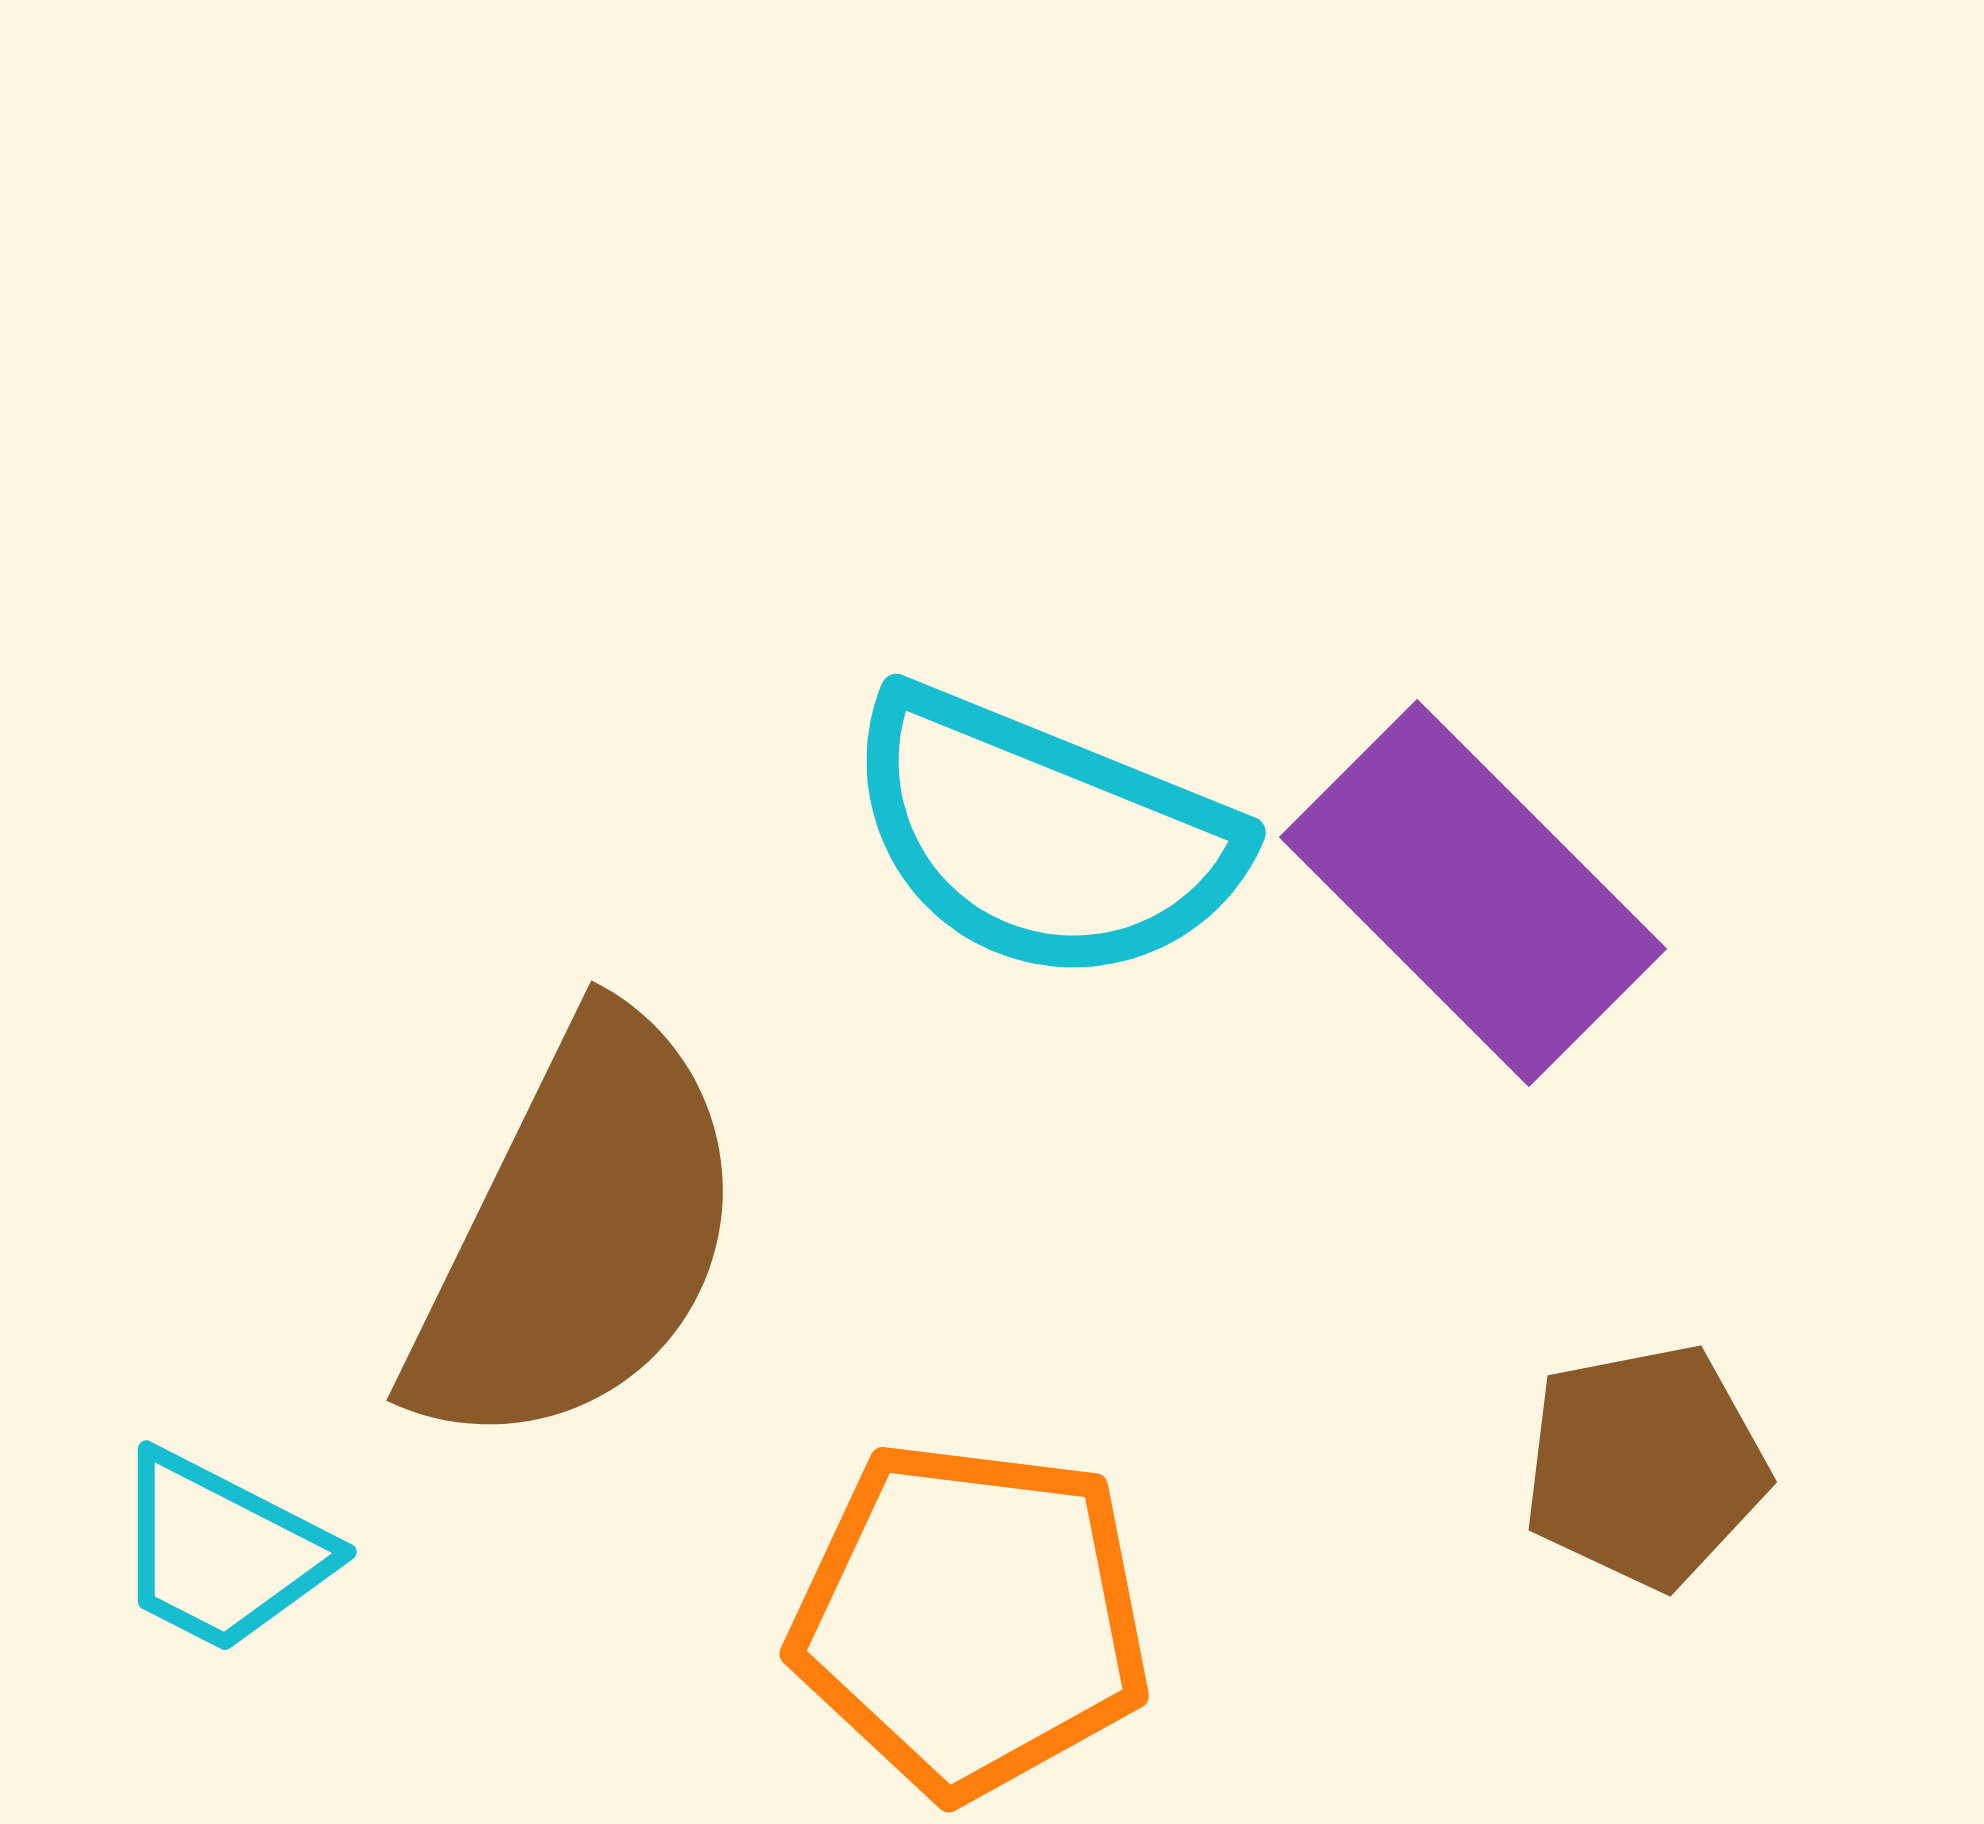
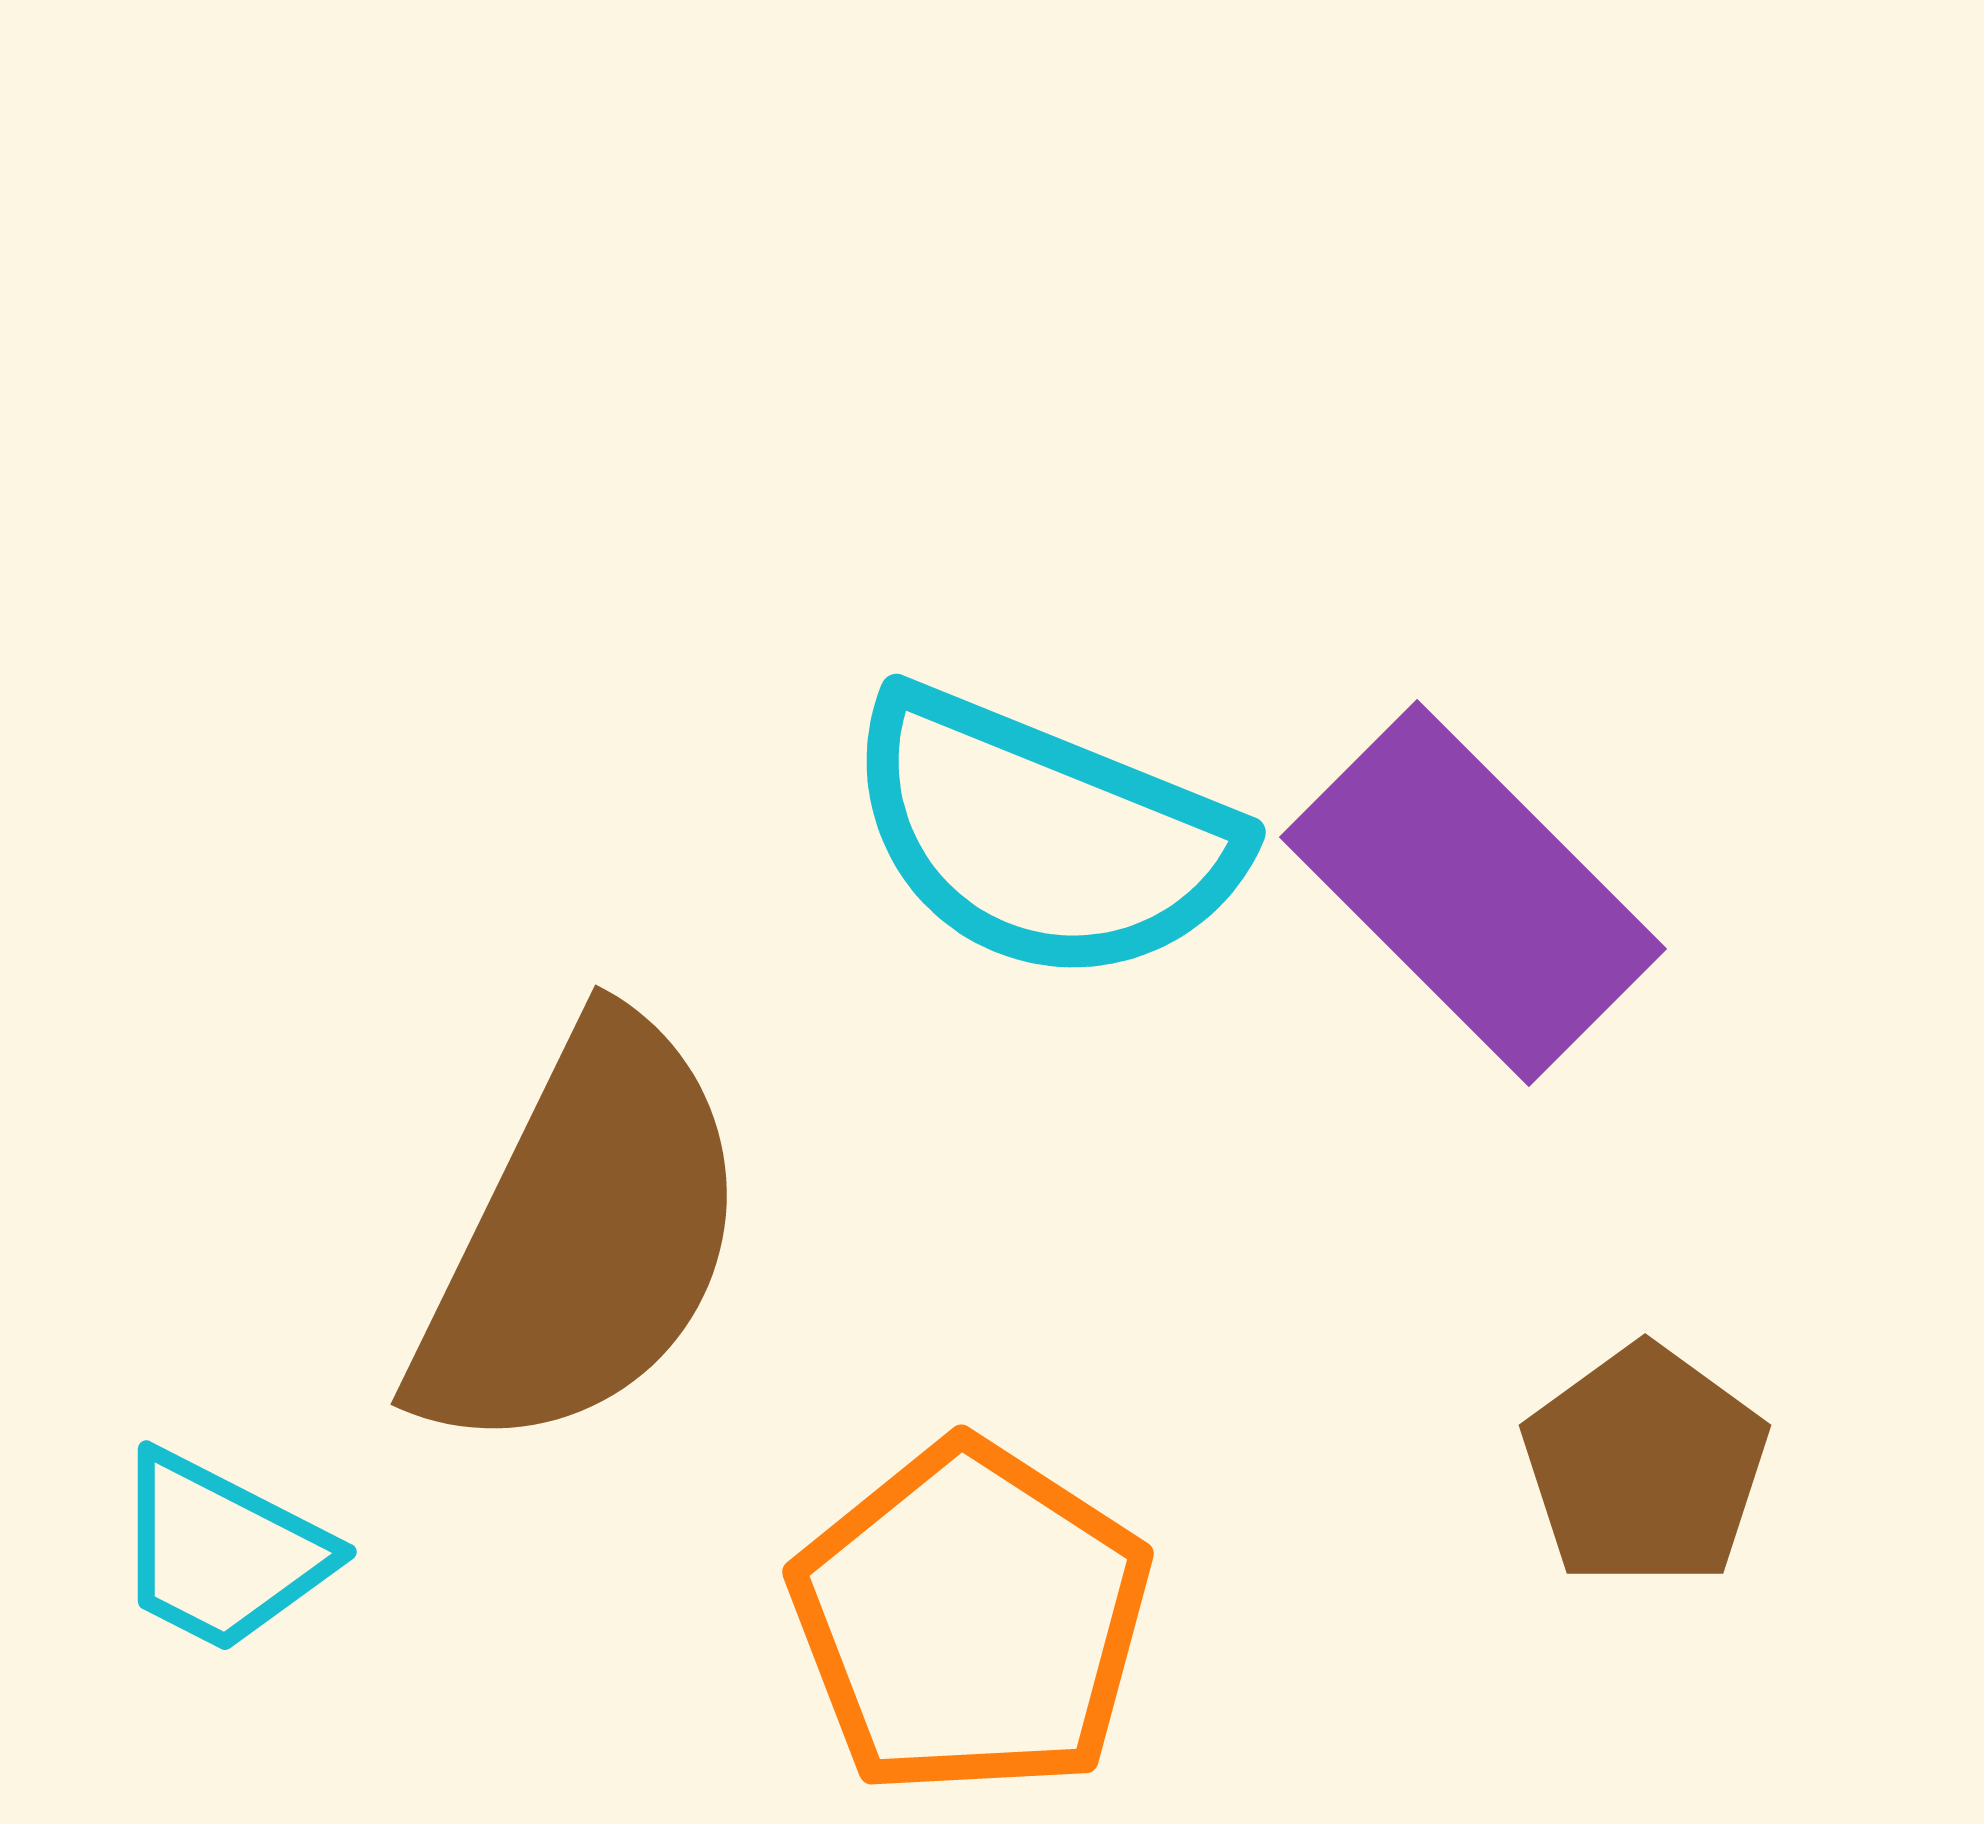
brown semicircle: moved 4 px right, 4 px down
brown pentagon: rotated 25 degrees counterclockwise
orange pentagon: rotated 26 degrees clockwise
